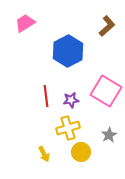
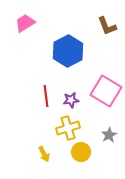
brown L-shape: rotated 110 degrees clockwise
